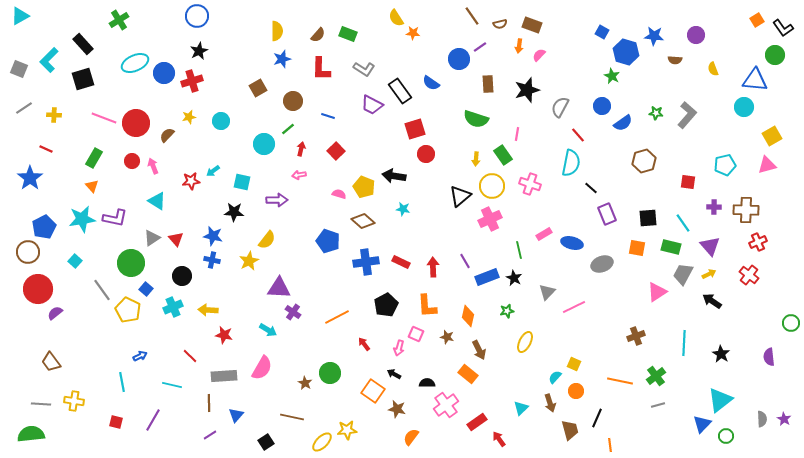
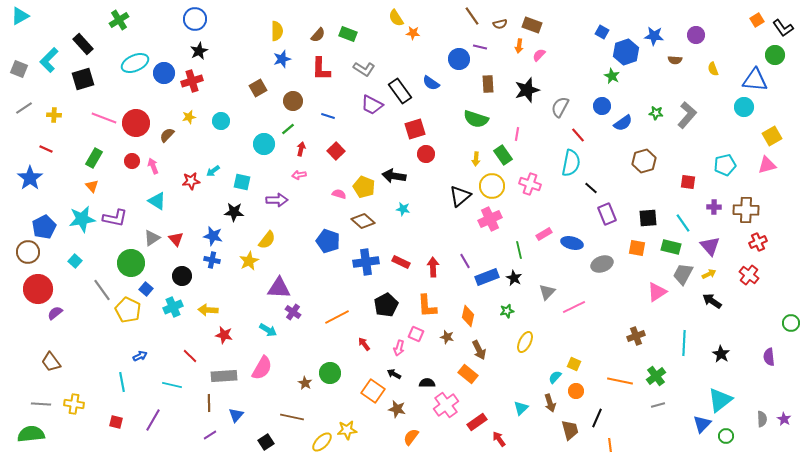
blue circle at (197, 16): moved 2 px left, 3 px down
purple line at (480, 47): rotated 48 degrees clockwise
blue hexagon at (626, 52): rotated 25 degrees clockwise
yellow cross at (74, 401): moved 3 px down
